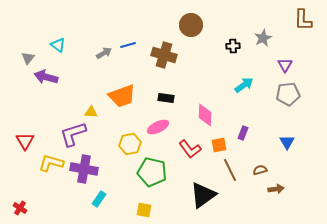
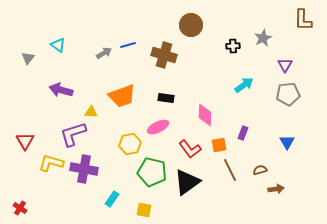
purple arrow: moved 15 px right, 13 px down
black triangle: moved 16 px left, 13 px up
cyan rectangle: moved 13 px right
